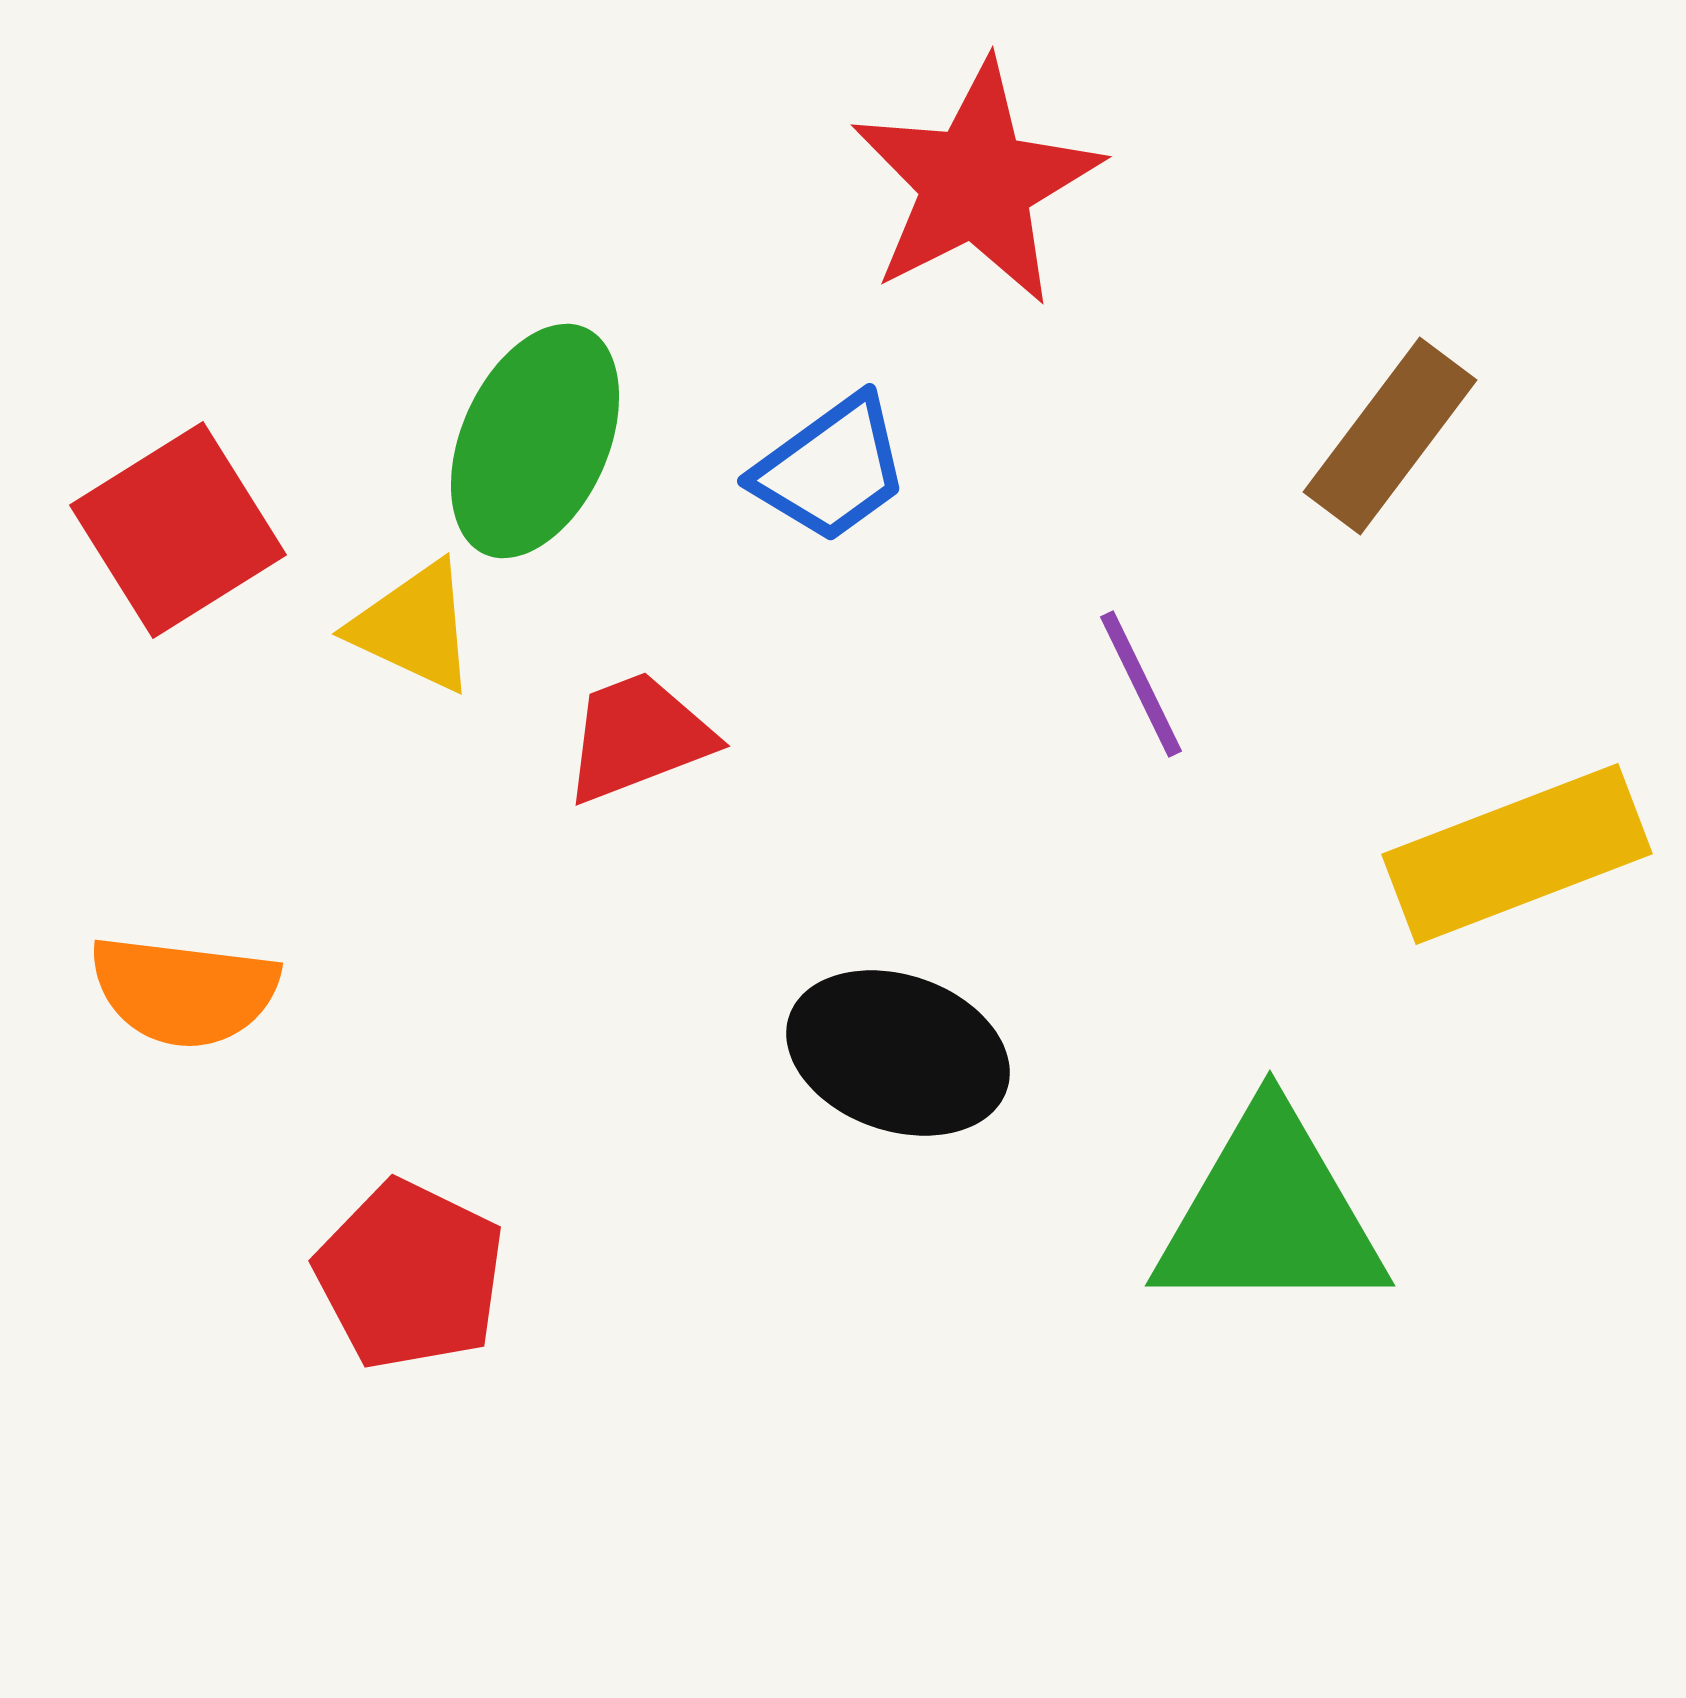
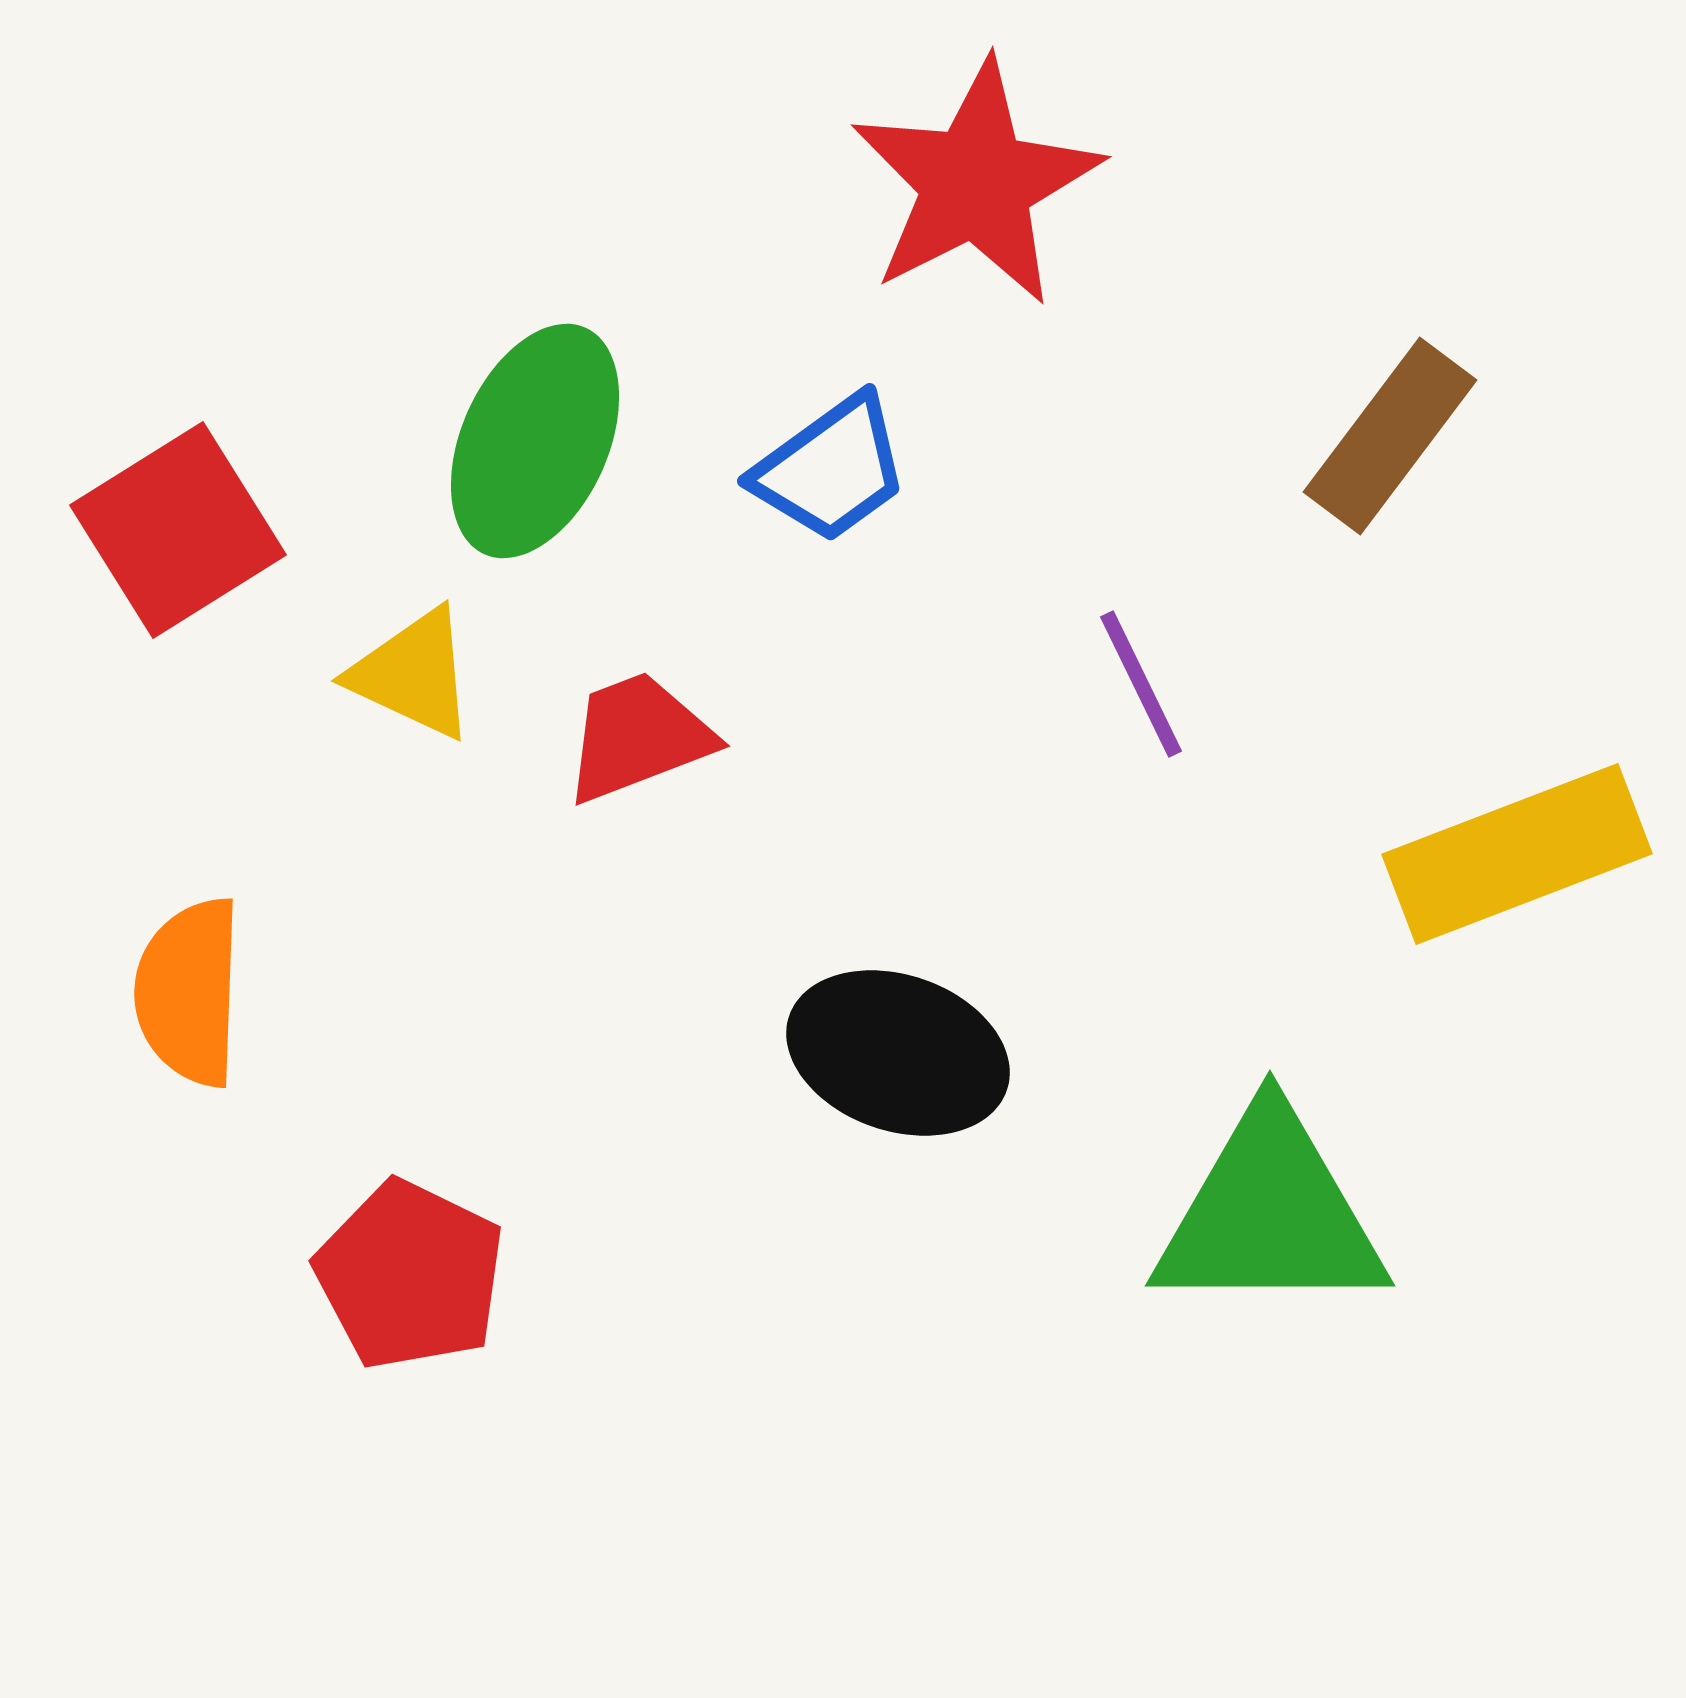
yellow triangle: moved 1 px left, 47 px down
orange semicircle: moved 5 px right, 1 px down; rotated 85 degrees clockwise
